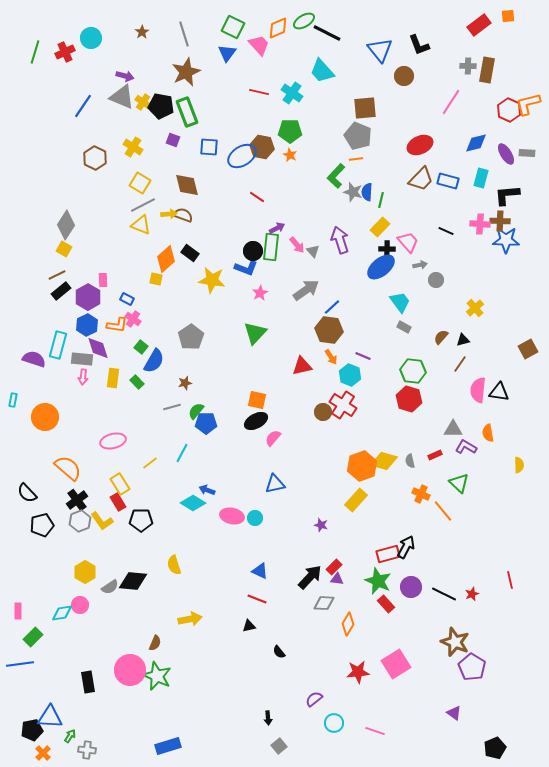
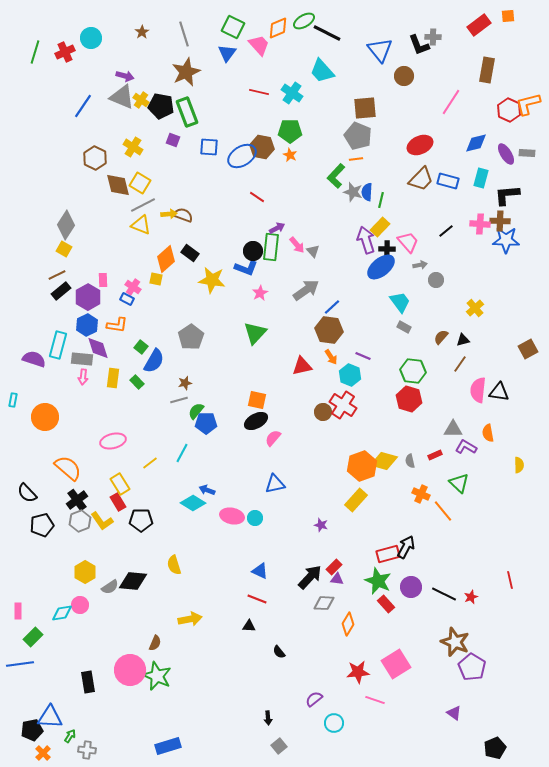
gray cross at (468, 66): moved 35 px left, 29 px up
yellow cross at (143, 102): moved 2 px left, 2 px up
brown diamond at (187, 185): moved 69 px left
black line at (446, 231): rotated 63 degrees counterclockwise
purple arrow at (340, 240): moved 26 px right
pink cross at (133, 319): moved 32 px up
gray line at (172, 407): moved 7 px right, 7 px up
red star at (472, 594): moved 1 px left, 3 px down
black triangle at (249, 626): rotated 16 degrees clockwise
pink line at (375, 731): moved 31 px up
